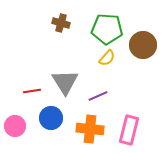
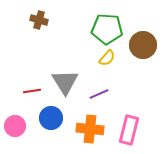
brown cross: moved 22 px left, 3 px up
purple line: moved 1 px right, 2 px up
